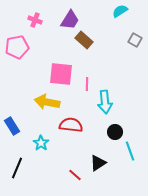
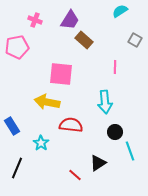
pink line: moved 28 px right, 17 px up
